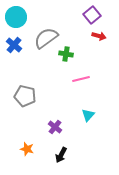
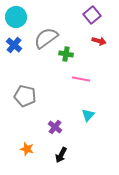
red arrow: moved 5 px down
pink line: rotated 24 degrees clockwise
